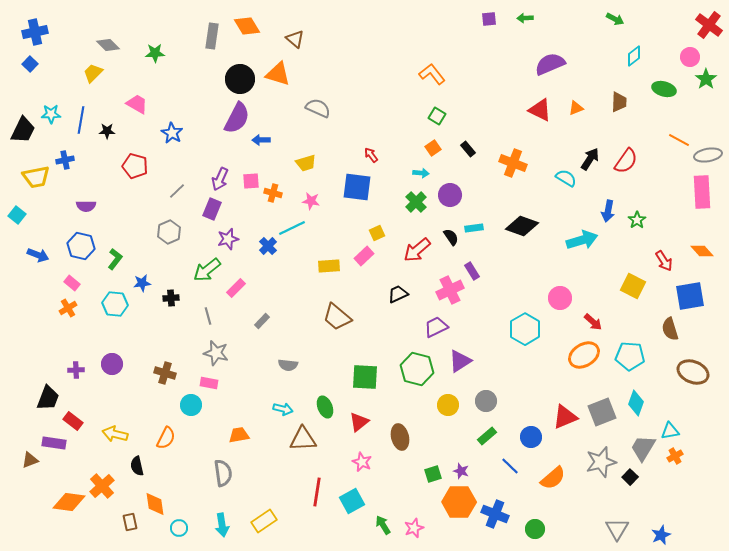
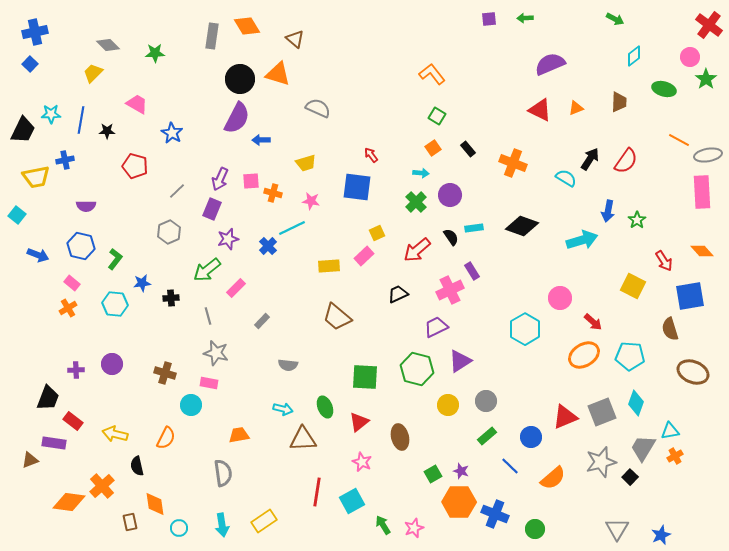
green square at (433, 474): rotated 12 degrees counterclockwise
